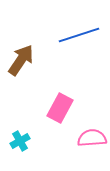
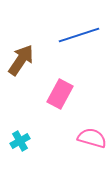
pink rectangle: moved 14 px up
pink semicircle: rotated 20 degrees clockwise
